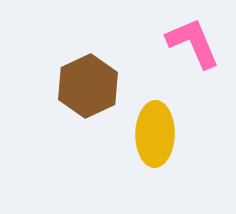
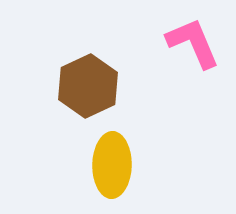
yellow ellipse: moved 43 px left, 31 px down
